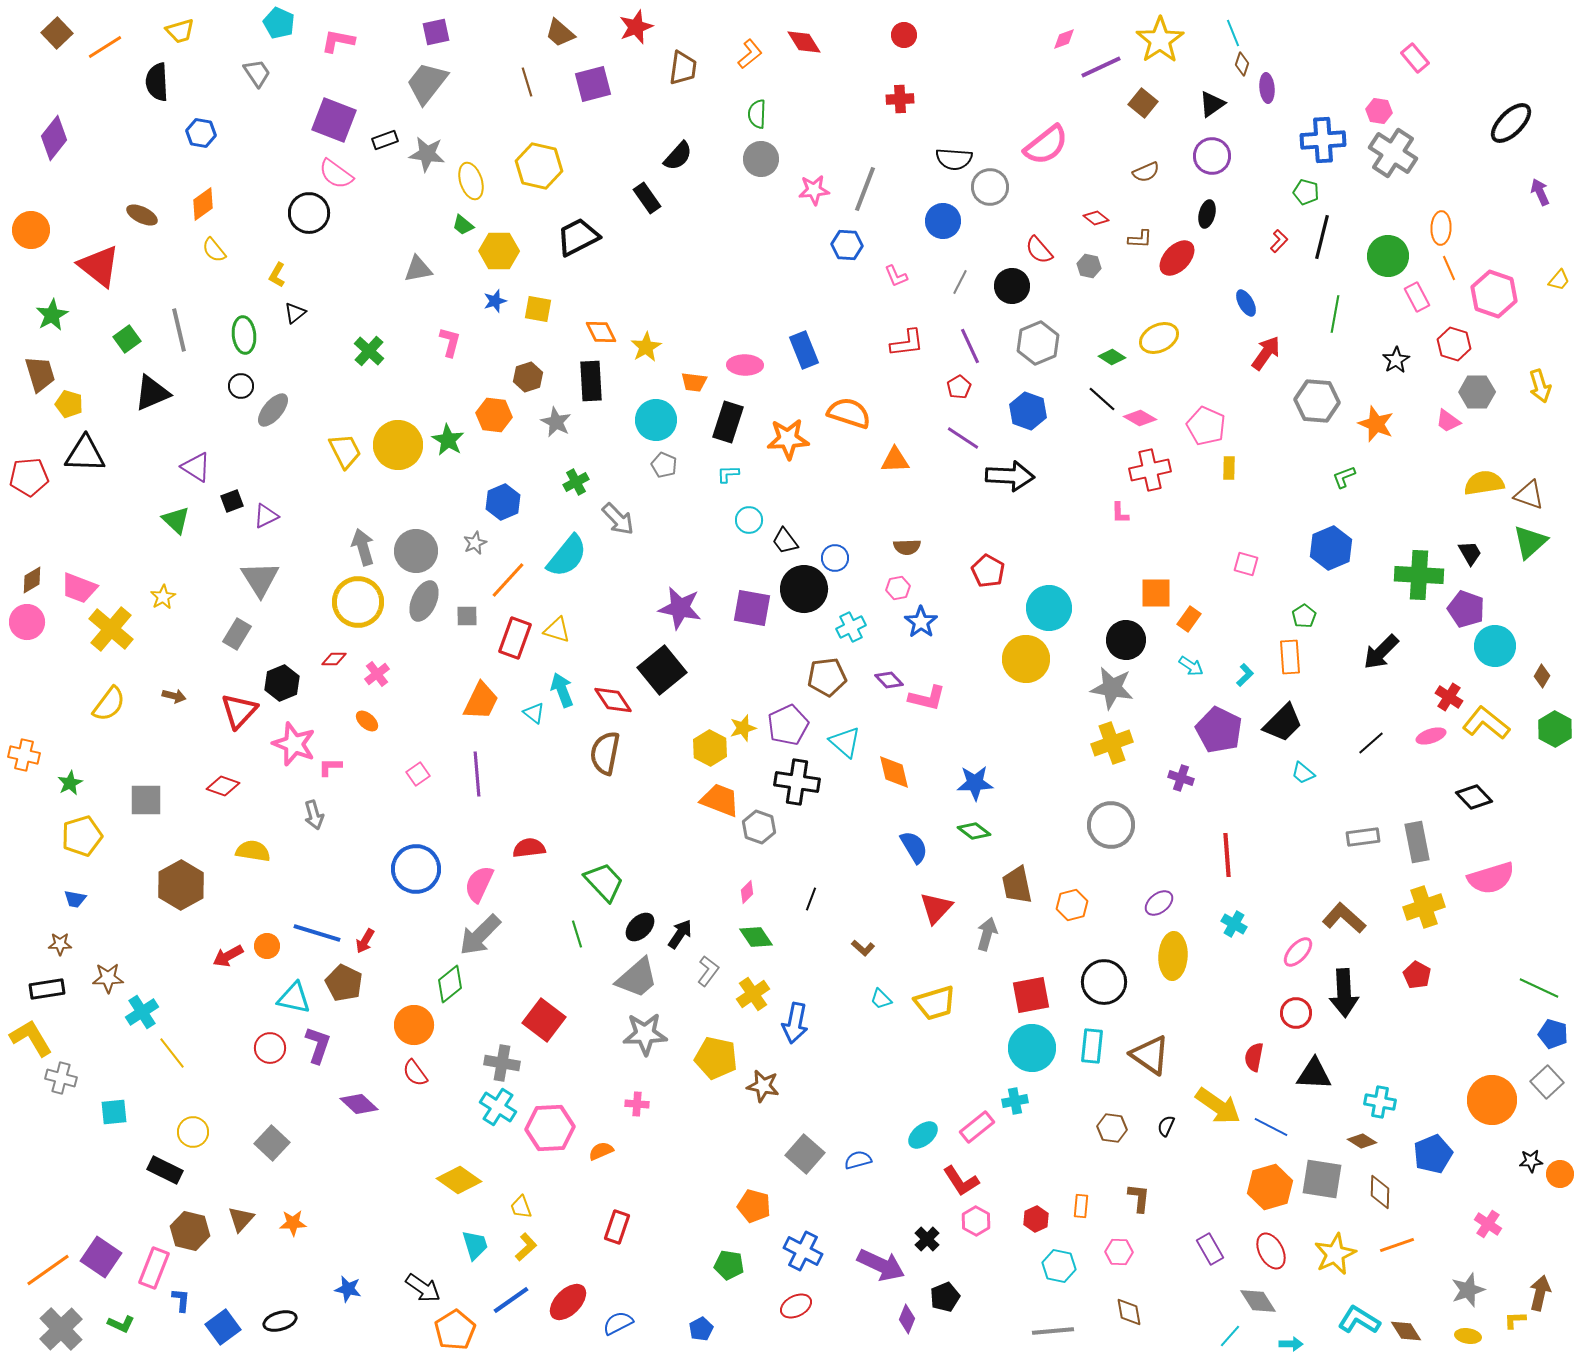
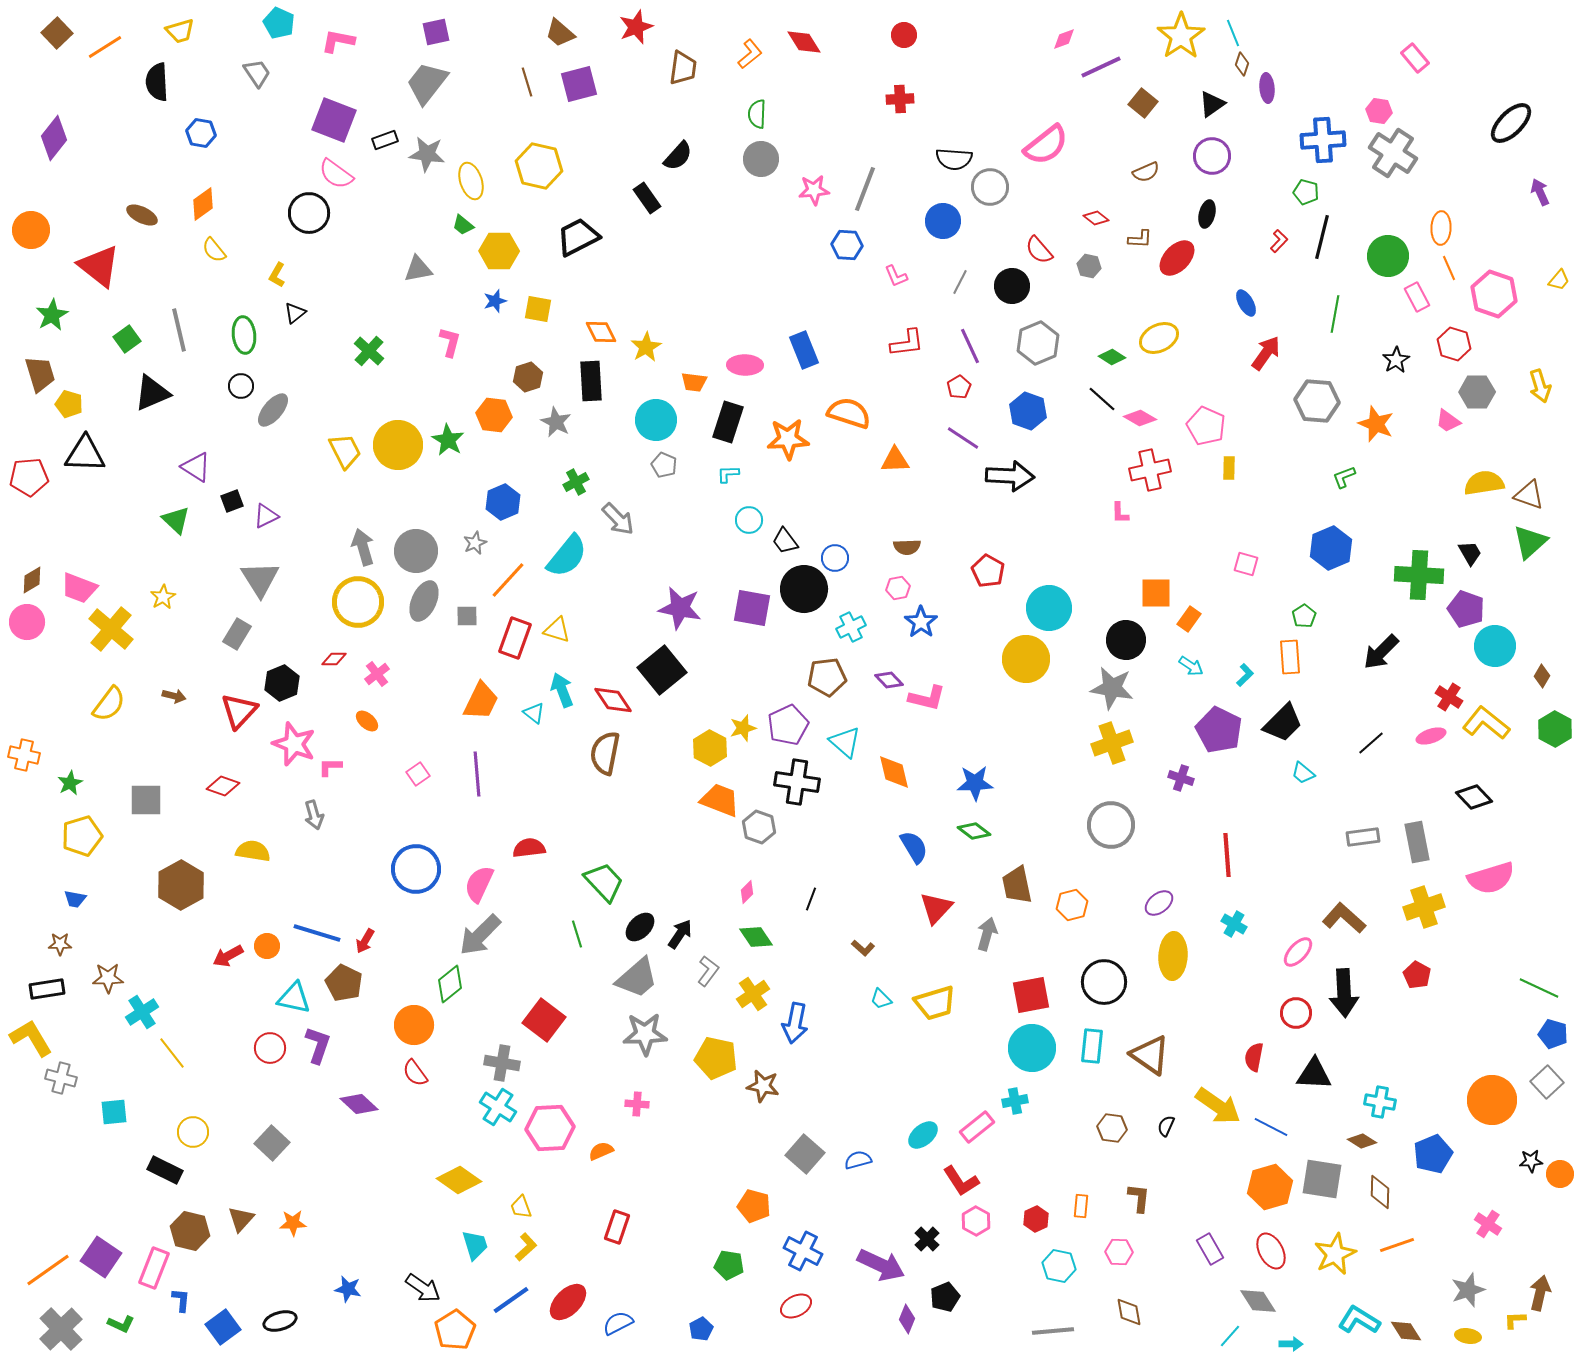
yellow star at (1160, 40): moved 21 px right, 4 px up
purple square at (593, 84): moved 14 px left
